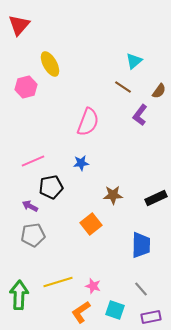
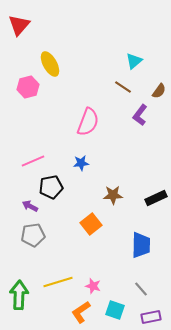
pink hexagon: moved 2 px right
